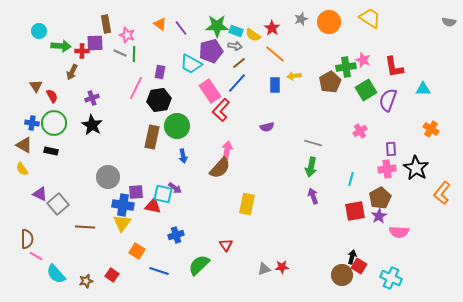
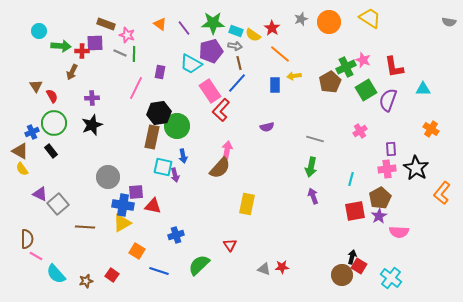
brown rectangle at (106, 24): rotated 60 degrees counterclockwise
green star at (217, 26): moved 4 px left, 3 px up
purple line at (181, 28): moved 3 px right
orange line at (275, 54): moved 5 px right
brown line at (239, 63): rotated 64 degrees counterclockwise
green cross at (346, 67): rotated 18 degrees counterclockwise
purple cross at (92, 98): rotated 16 degrees clockwise
black hexagon at (159, 100): moved 13 px down
blue cross at (32, 123): moved 9 px down; rotated 32 degrees counterclockwise
black star at (92, 125): rotated 20 degrees clockwise
gray line at (313, 143): moved 2 px right, 4 px up
brown triangle at (24, 145): moved 4 px left, 6 px down
black rectangle at (51, 151): rotated 40 degrees clockwise
purple arrow at (175, 188): moved 13 px up; rotated 40 degrees clockwise
cyan square at (163, 194): moved 27 px up
yellow triangle at (122, 223): rotated 24 degrees clockwise
red triangle at (226, 245): moved 4 px right
gray triangle at (264, 269): rotated 40 degrees clockwise
cyan cross at (391, 278): rotated 15 degrees clockwise
